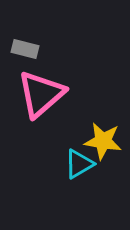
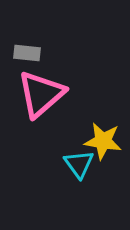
gray rectangle: moved 2 px right, 4 px down; rotated 8 degrees counterclockwise
cyan triangle: rotated 36 degrees counterclockwise
